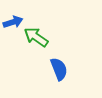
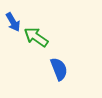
blue arrow: rotated 78 degrees clockwise
